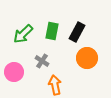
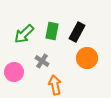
green arrow: moved 1 px right
